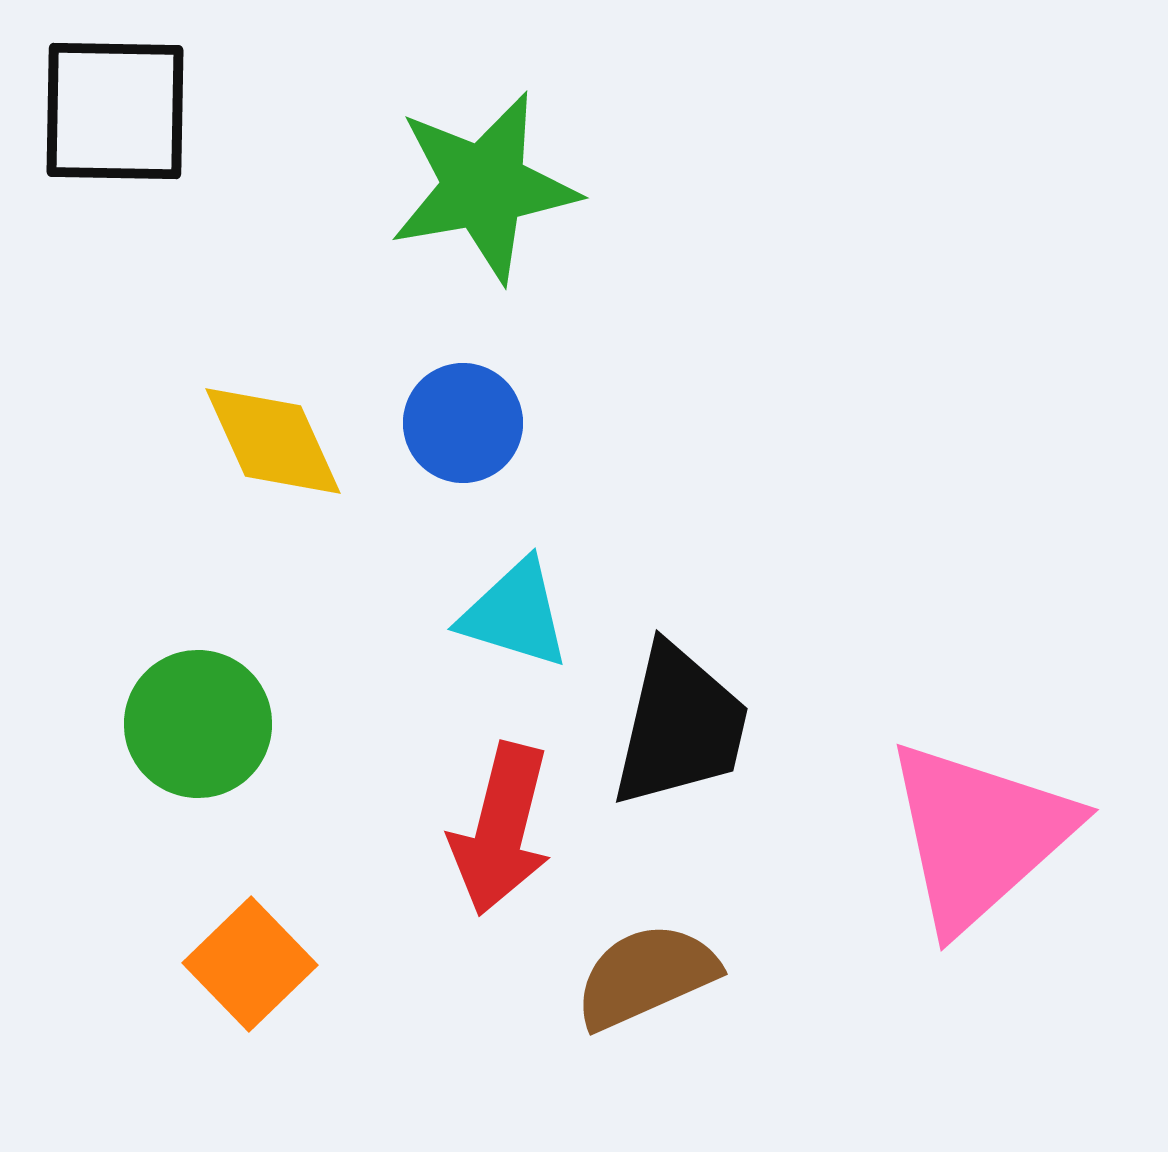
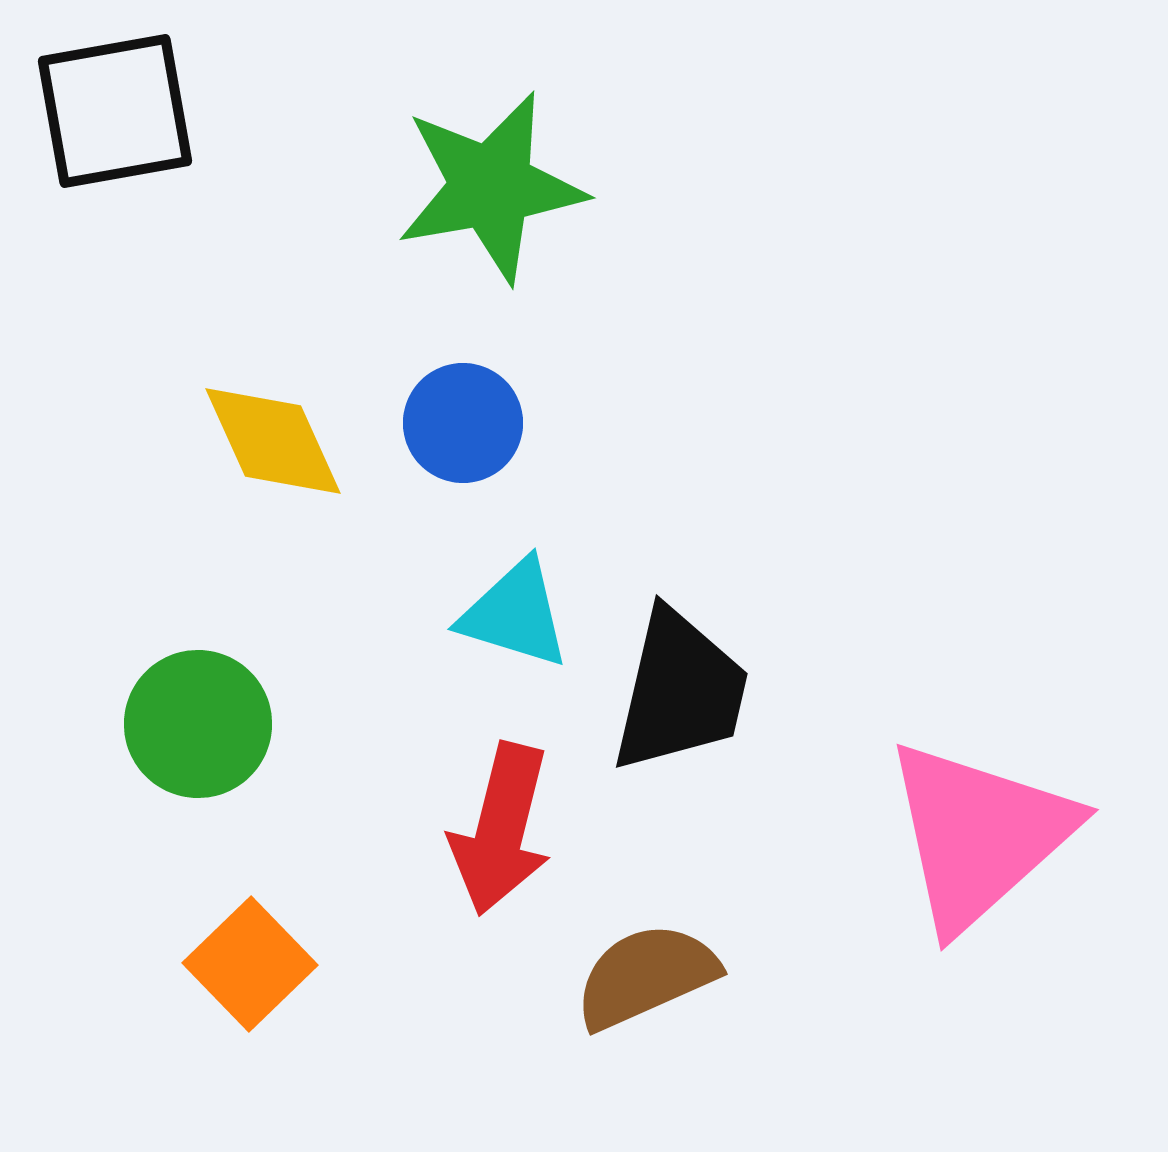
black square: rotated 11 degrees counterclockwise
green star: moved 7 px right
black trapezoid: moved 35 px up
